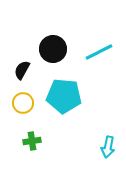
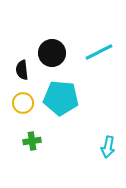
black circle: moved 1 px left, 4 px down
black semicircle: rotated 36 degrees counterclockwise
cyan pentagon: moved 3 px left, 2 px down
